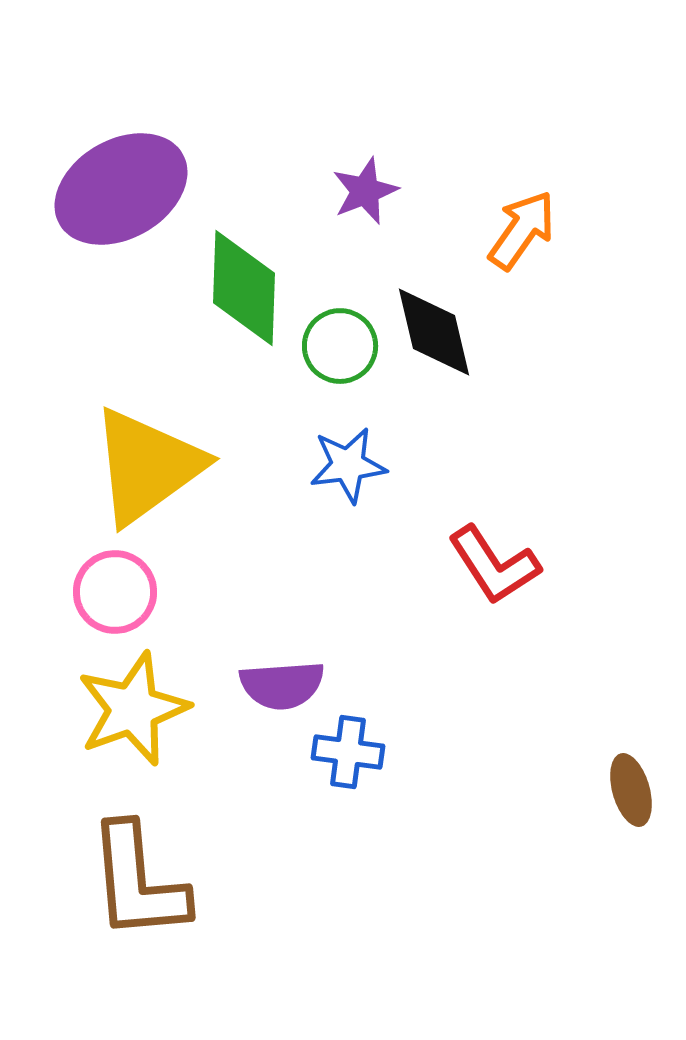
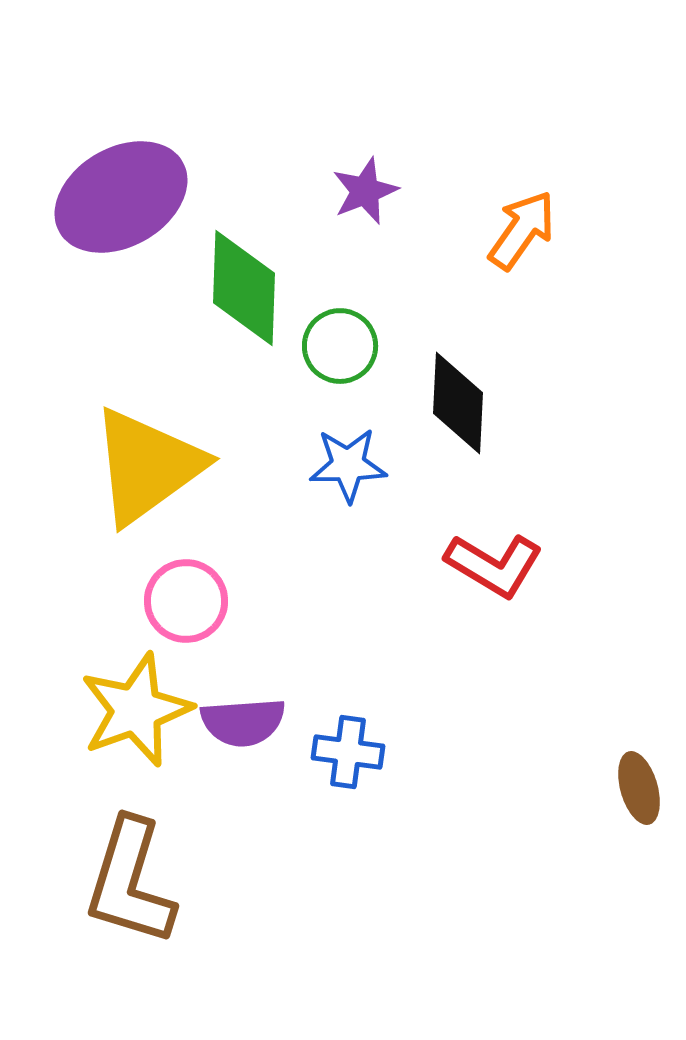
purple ellipse: moved 8 px down
black diamond: moved 24 px right, 71 px down; rotated 16 degrees clockwise
blue star: rotated 6 degrees clockwise
red L-shape: rotated 26 degrees counterclockwise
pink circle: moved 71 px right, 9 px down
purple semicircle: moved 39 px left, 37 px down
yellow star: moved 3 px right, 1 px down
brown ellipse: moved 8 px right, 2 px up
brown L-shape: moved 8 px left; rotated 22 degrees clockwise
